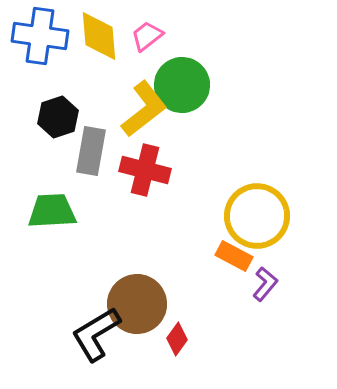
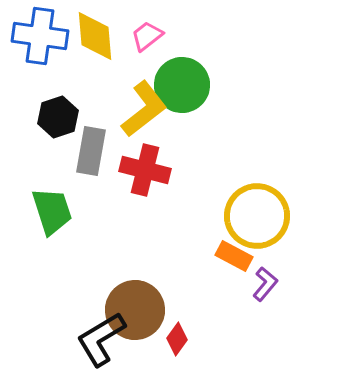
yellow diamond: moved 4 px left
green trapezoid: rotated 75 degrees clockwise
brown circle: moved 2 px left, 6 px down
black L-shape: moved 5 px right, 5 px down
